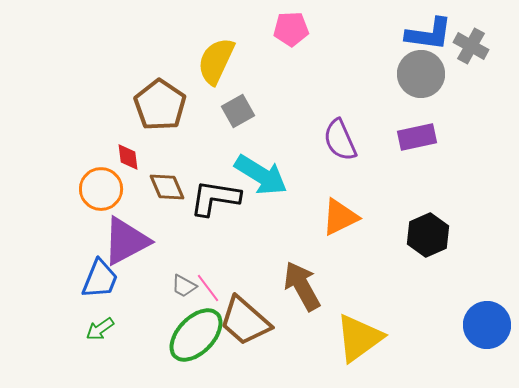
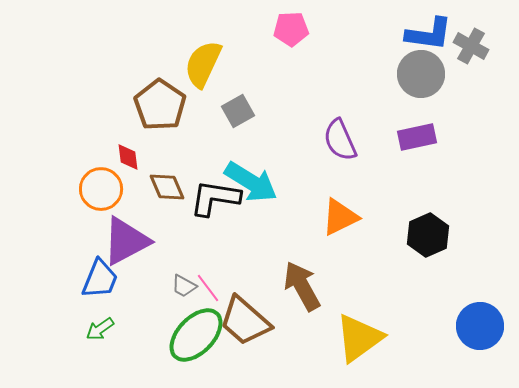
yellow semicircle: moved 13 px left, 3 px down
cyan arrow: moved 10 px left, 7 px down
blue circle: moved 7 px left, 1 px down
